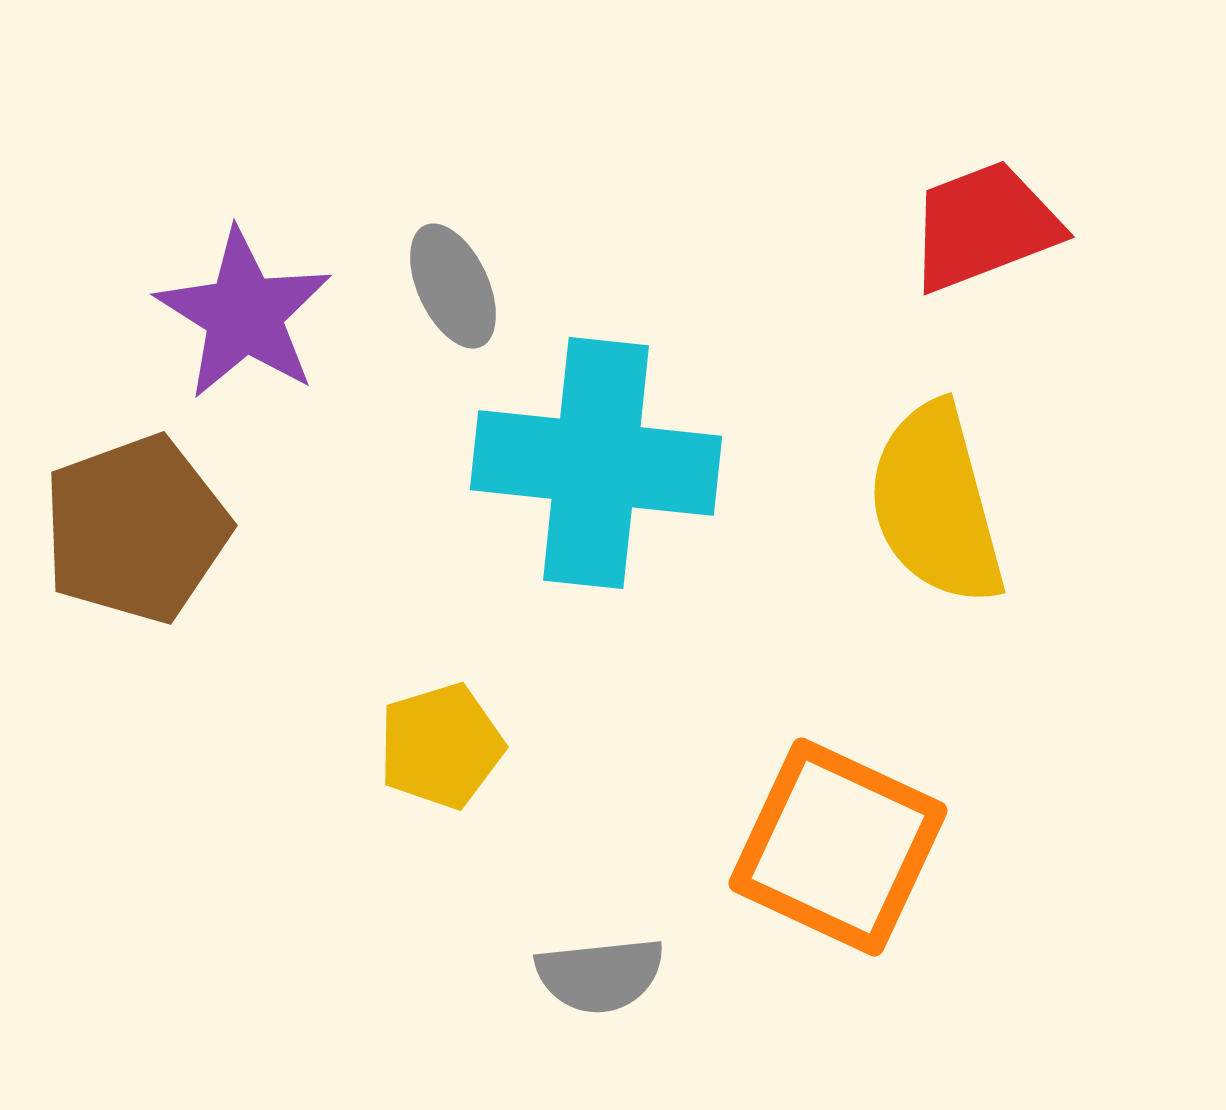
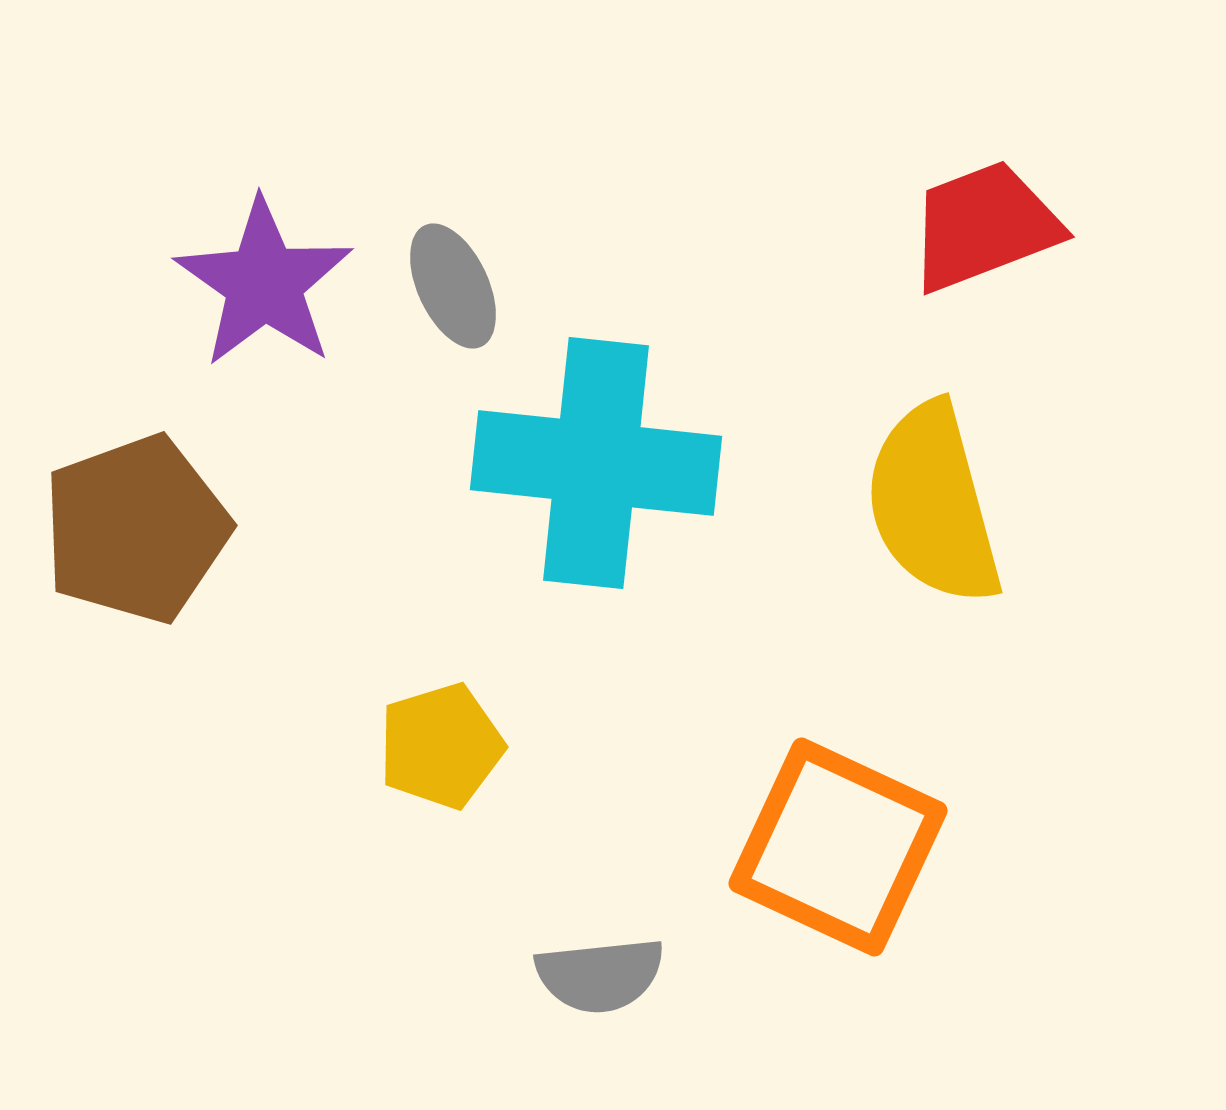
purple star: moved 20 px right, 31 px up; rotated 3 degrees clockwise
yellow semicircle: moved 3 px left
